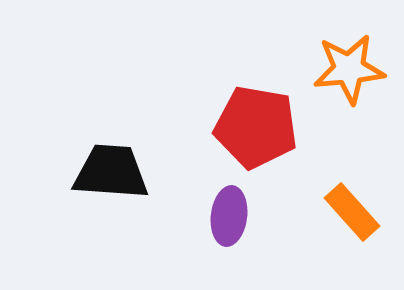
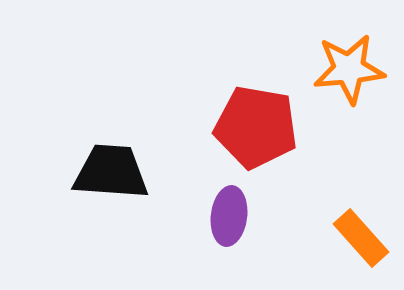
orange rectangle: moved 9 px right, 26 px down
